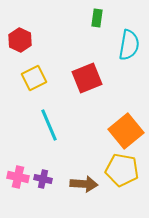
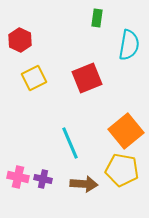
cyan line: moved 21 px right, 18 px down
